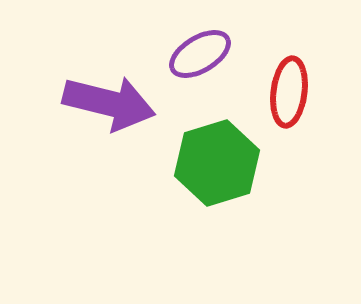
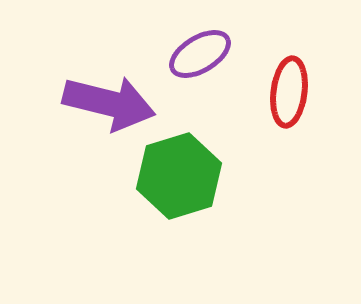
green hexagon: moved 38 px left, 13 px down
